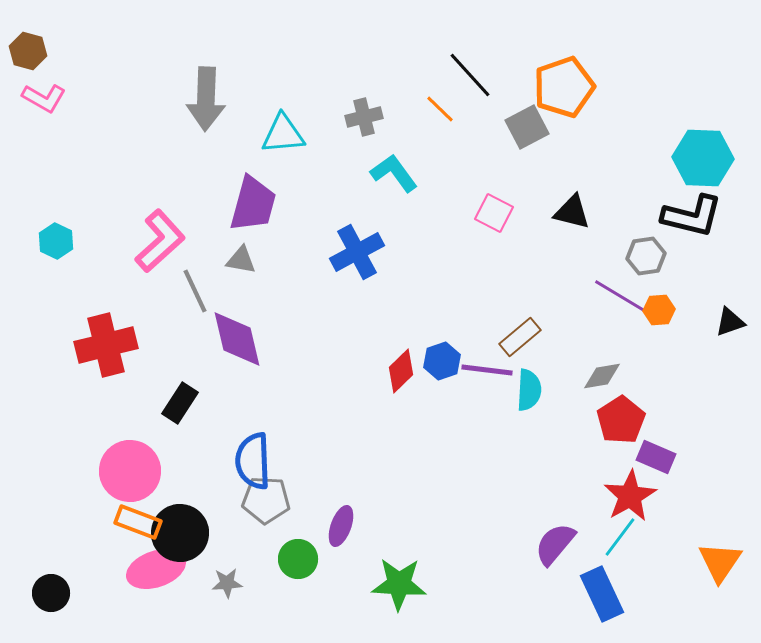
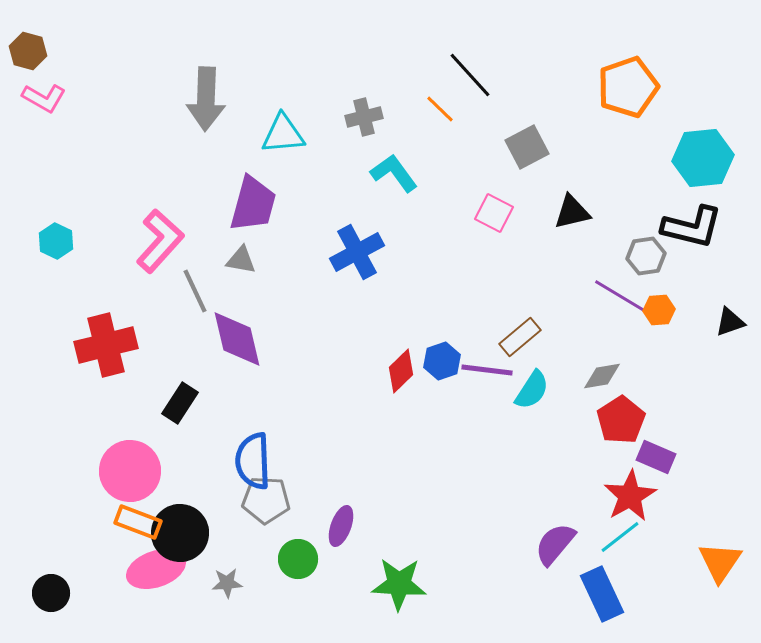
orange pentagon at (564, 87): moved 64 px right
gray square at (527, 127): moved 20 px down
cyan hexagon at (703, 158): rotated 8 degrees counterclockwise
black triangle at (572, 212): rotated 27 degrees counterclockwise
black L-shape at (692, 216): moved 11 px down
pink L-shape at (160, 241): rotated 6 degrees counterclockwise
cyan semicircle at (529, 390): moved 3 px right; rotated 30 degrees clockwise
cyan line at (620, 537): rotated 15 degrees clockwise
